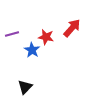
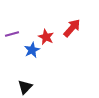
red star: rotated 14 degrees clockwise
blue star: rotated 14 degrees clockwise
